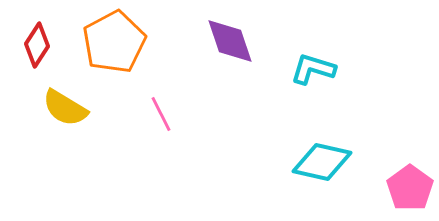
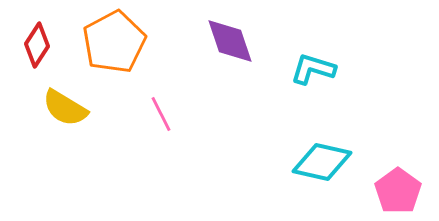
pink pentagon: moved 12 px left, 3 px down
